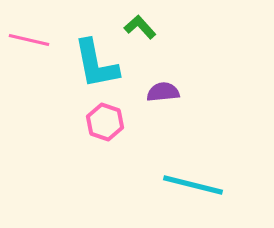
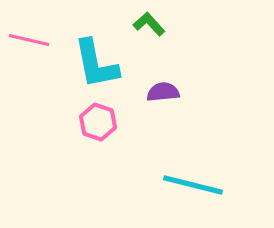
green L-shape: moved 9 px right, 3 px up
pink hexagon: moved 7 px left
